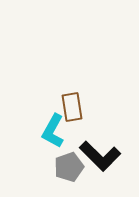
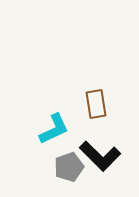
brown rectangle: moved 24 px right, 3 px up
cyan L-shape: moved 1 px right, 2 px up; rotated 144 degrees counterclockwise
